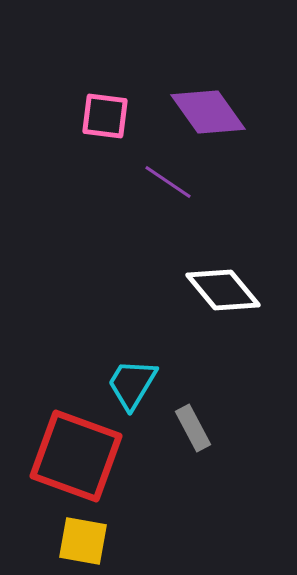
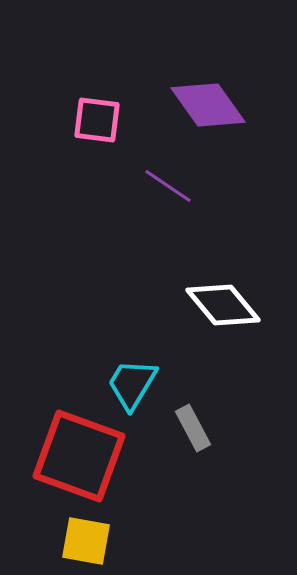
purple diamond: moved 7 px up
pink square: moved 8 px left, 4 px down
purple line: moved 4 px down
white diamond: moved 15 px down
red square: moved 3 px right
yellow square: moved 3 px right
